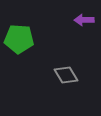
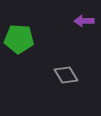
purple arrow: moved 1 px down
